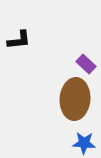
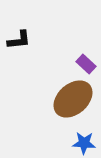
brown ellipse: moved 2 px left; rotated 45 degrees clockwise
